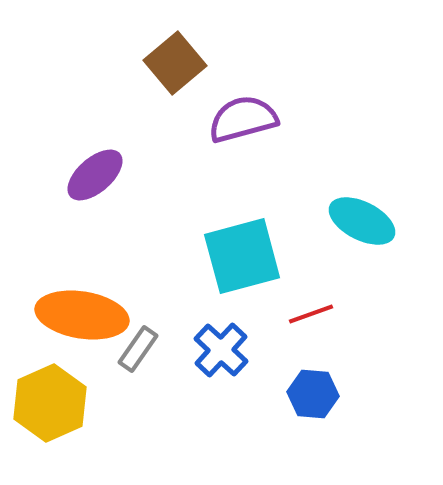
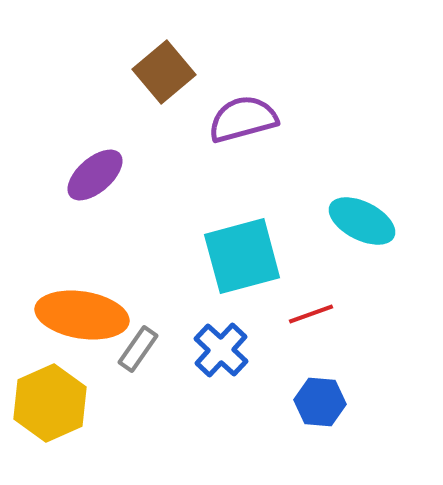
brown square: moved 11 px left, 9 px down
blue hexagon: moved 7 px right, 8 px down
